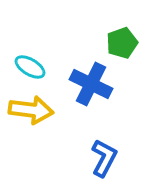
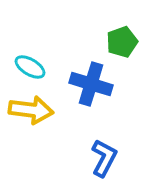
green pentagon: moved 1 px up
blue cross: rotated 9 degrees counterclockwise
